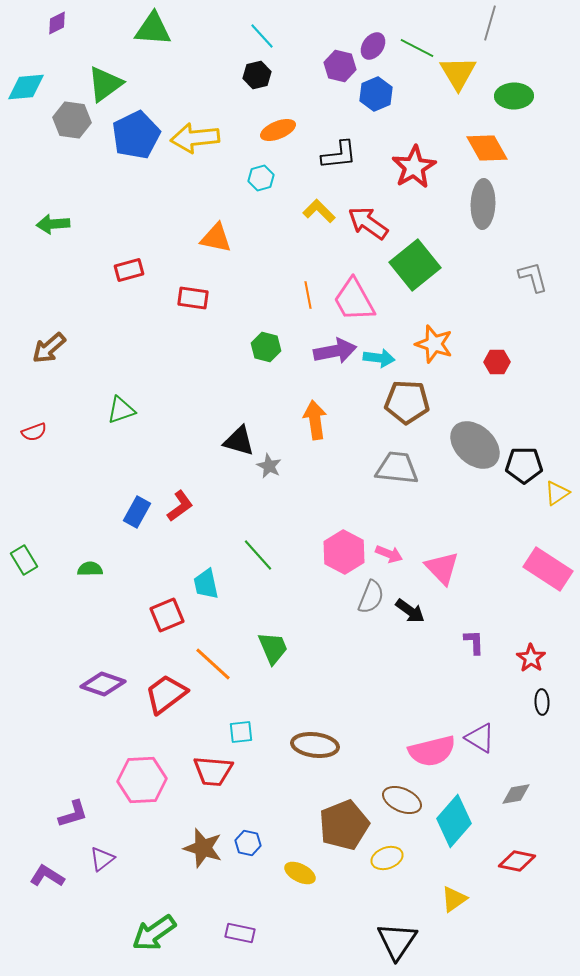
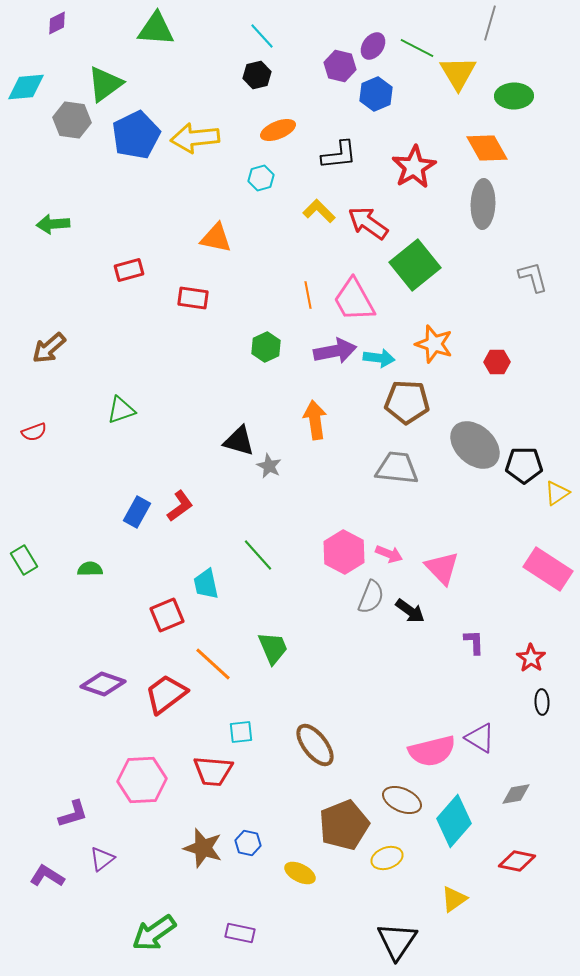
green triangle at (153, 29): moved 3 px right
green hexagon at (266, 347): rotated 20 degrees clockwise
brown ellipse at (315, 745): rotated 45 degrees clockwise
